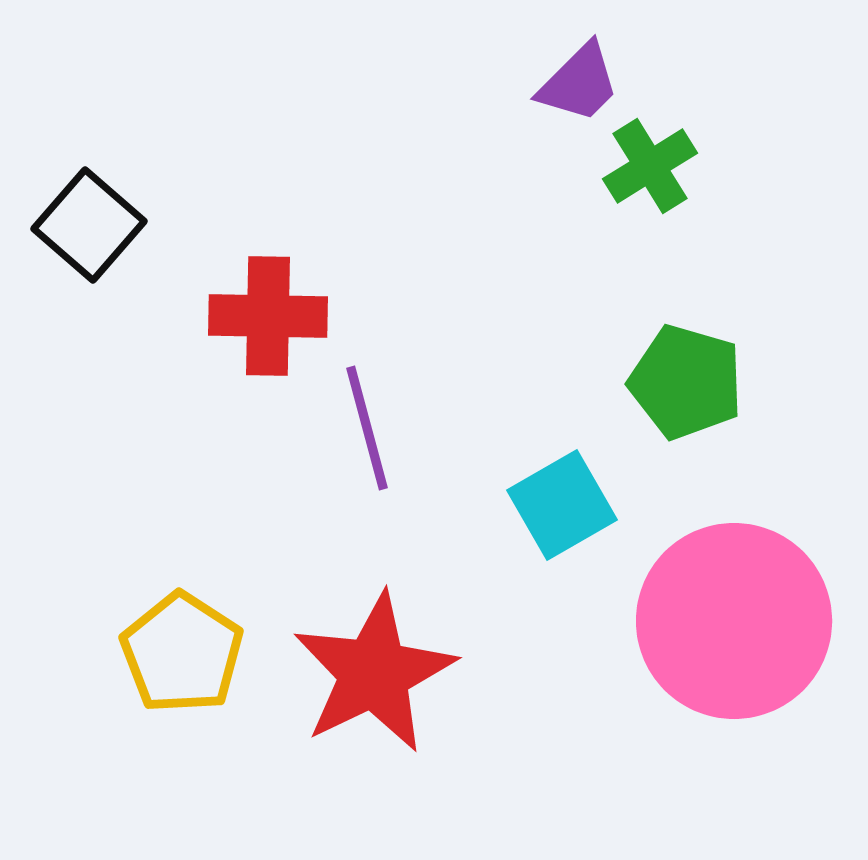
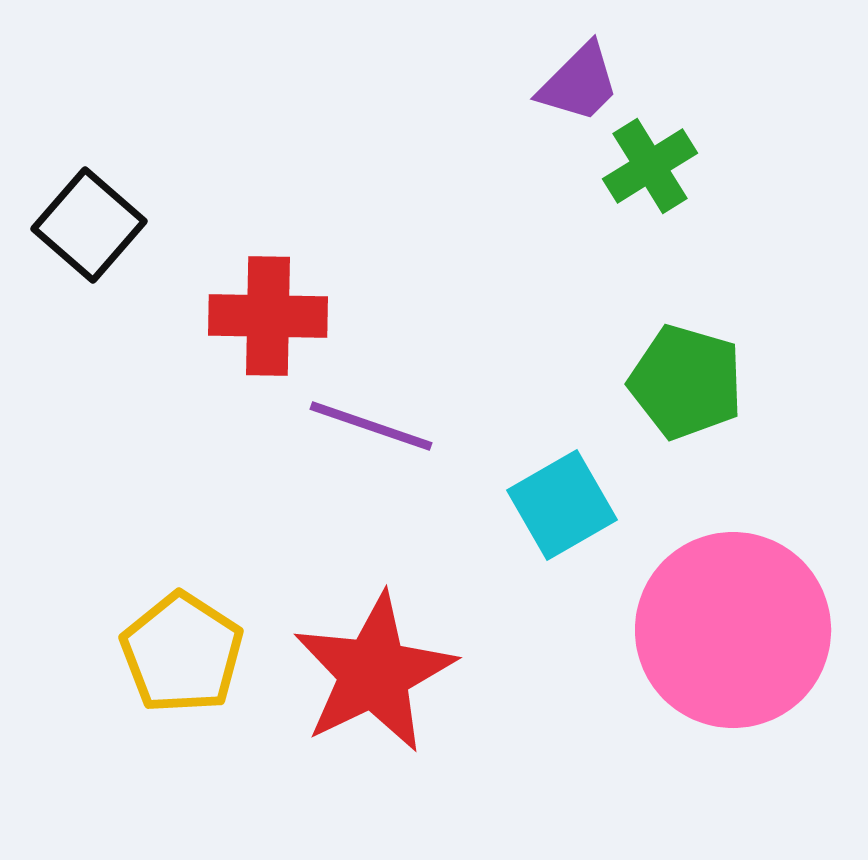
purple line: moved 4 px right, 2 px up; rotated 56 degrees counterclockwise
pink circle: moved 1 px left, 9 px down
